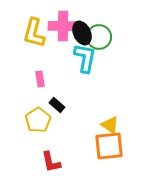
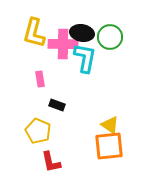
pink cross: moved 18 px down
black ellipse: rotated 55 degrees counterclockwise
green circle: moved 11 px right
black rectangle: rotated 21 degrees counterclockwise
yellow pentagon: moved 11 px down; rotated 15 degrees counterclockwise
